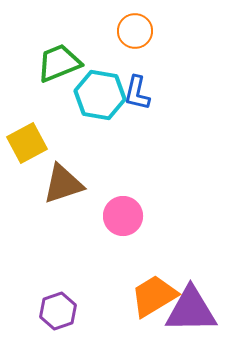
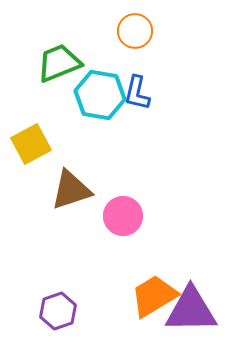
yellow square: moved 4 px right, 1 px down
brown triangle: moved 8 px right, 6 px down
